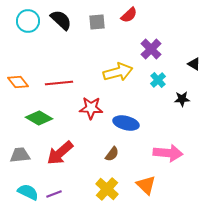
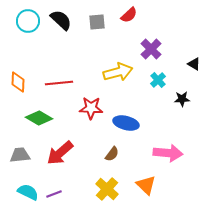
orange diamond: rotated 40 degrees clockwise
